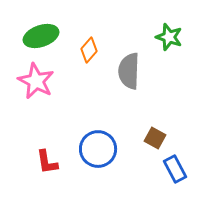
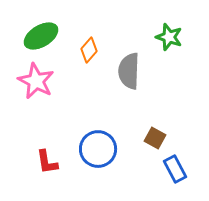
green ellipse: rotated 12 degrees counterclockwise
